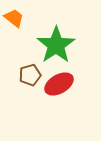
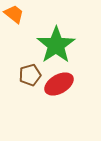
orange trapezoid: moved 4 px up
